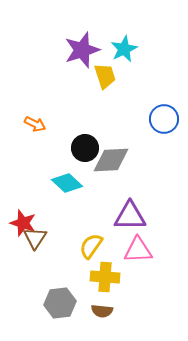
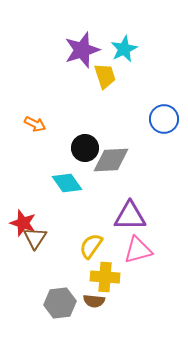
cyan diamond: rotated 12 degrees clockwise
pink triangle: rotated 12 degrees counterclockwise
brown semicircle: moved 8 px left, 10 px up
